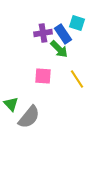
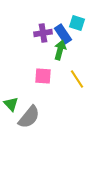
green arrow: moved 1 px right, 1 px down; rotated 120 degrees counterclockwise
